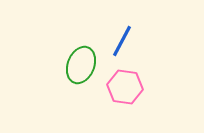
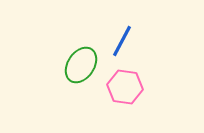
green ellipse: rotated 12 degrees clockwise
